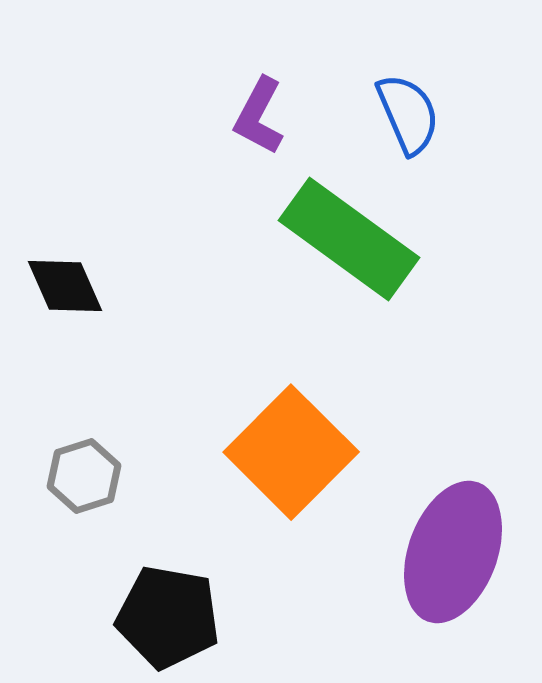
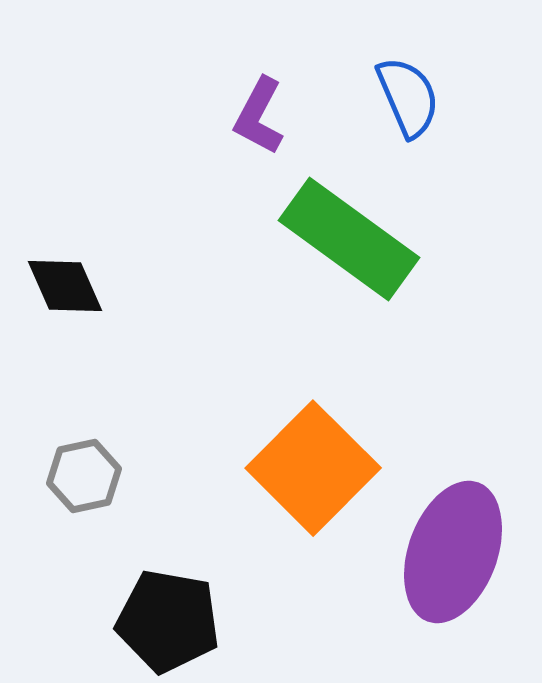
blue semicircle: moved 17 px up
orange square: moved 22 px right, 16 px down
gray hexagon: rotated 6 degrees clockwise
black pentagon: moved 4 px down
